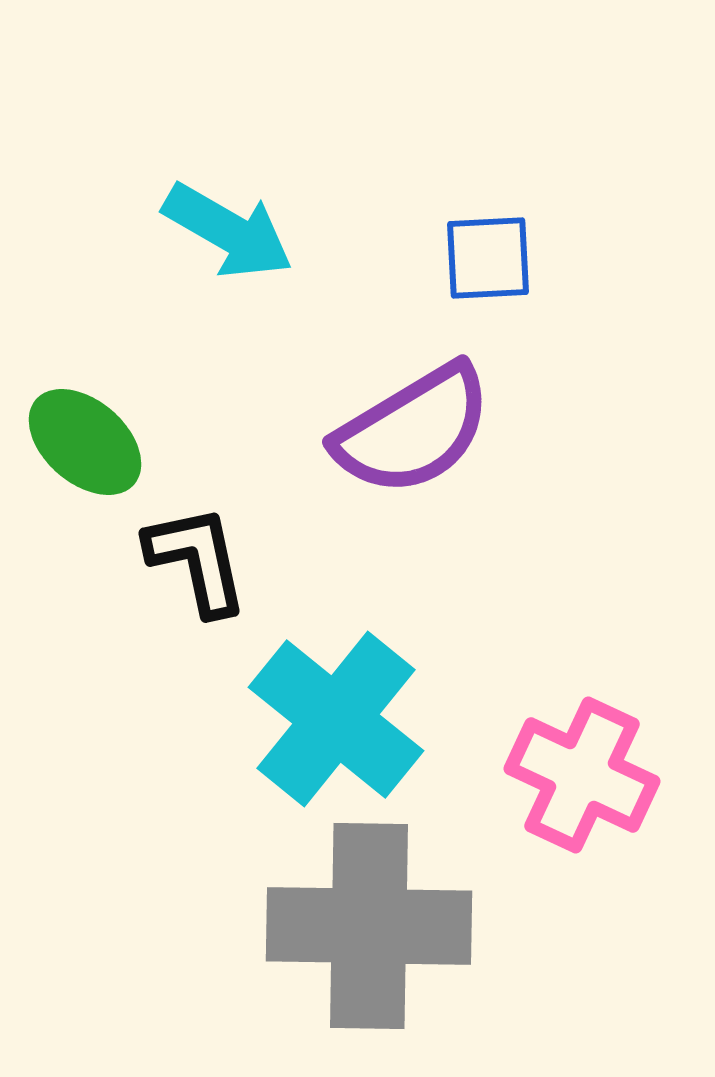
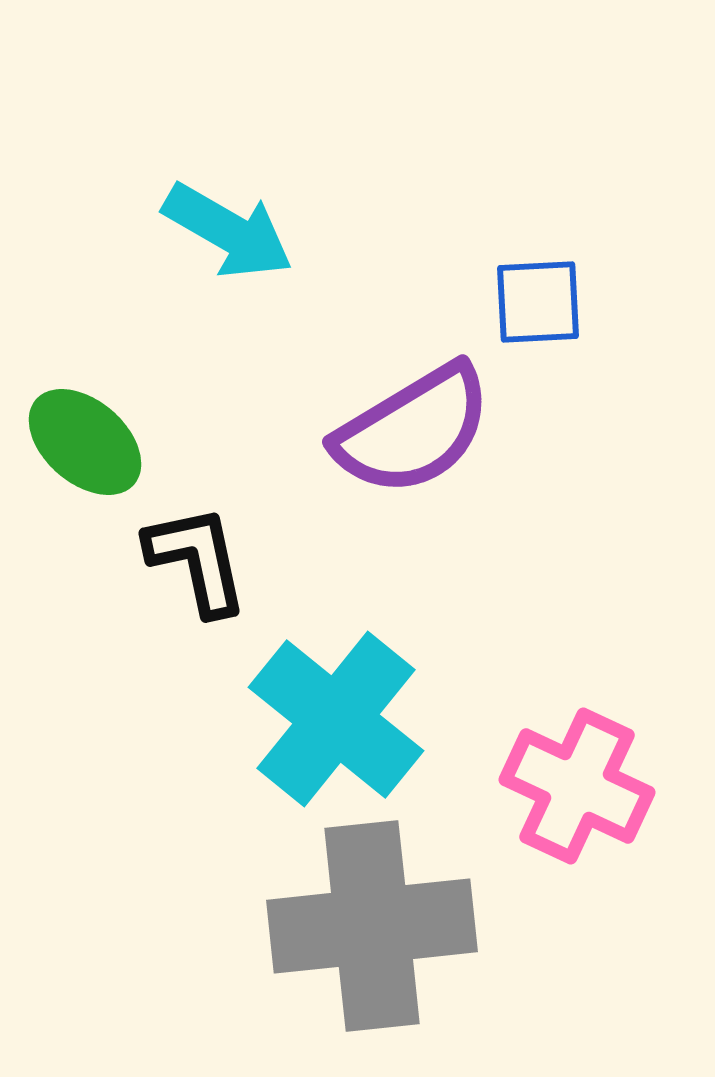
blue square: moved 50 px right, 44 px down
pink cross: moved 5 px left, 11 px down
gray cross: moved 3 px right; rotated 7 degrees counterclockwise
